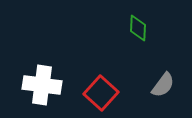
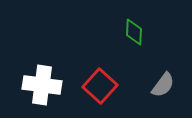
green diamond: moved 4 px left, 4 px down
red square: moved 1 px left, 7 px up
